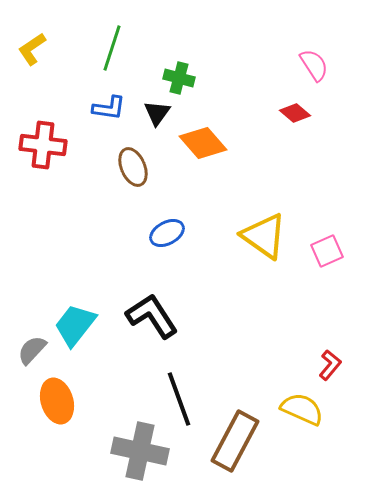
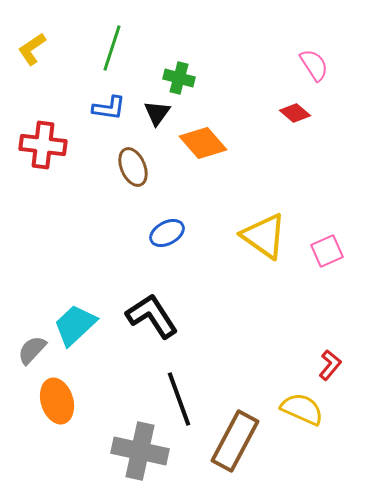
cyan trapezoid: rotated 9 degrees clockwise
